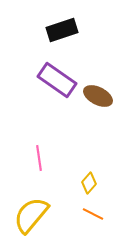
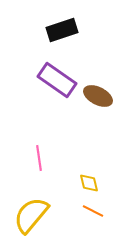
yellow diamond: rotated 55 degrees counterclockwise
orange line: moved 3 px up
